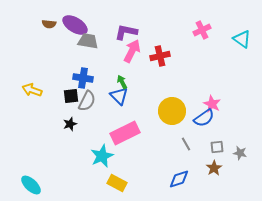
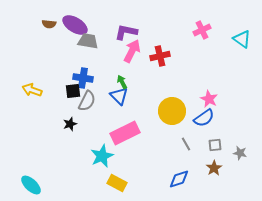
black square: moved 2 px right, 5 px up
pink star: moved 3 px left, 5 px up
gray square: moved 2 px left, 2 px up
